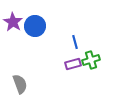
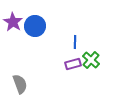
blue line: rotated 16 degrees clockwise
green cross: rotated 30 degrees counterclockwise
